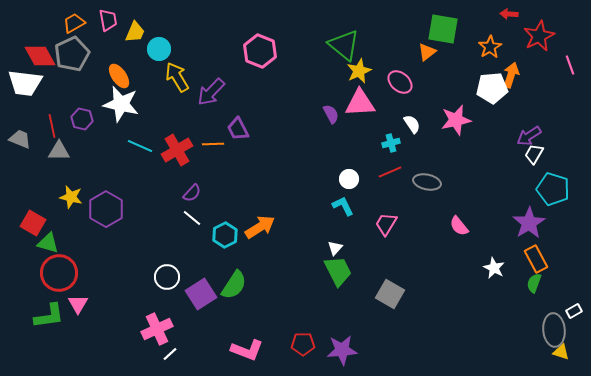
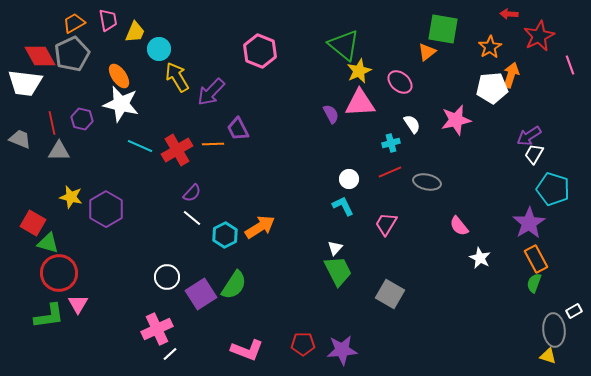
red line at (52, 126): moved 3 px up
white star at (494, 268): moved 14 px left, 10 px up
yellow triangle at (561, 352): moved 13 px left, 4 px down
